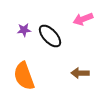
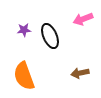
black ellipse: rotated 20 degrees clockwise
brown arrow: rotated 12 degrees counterclockwise
